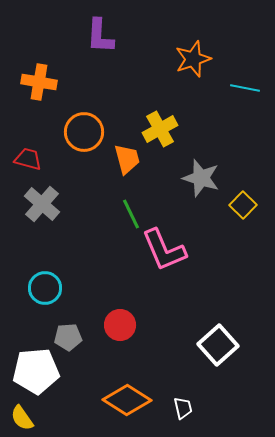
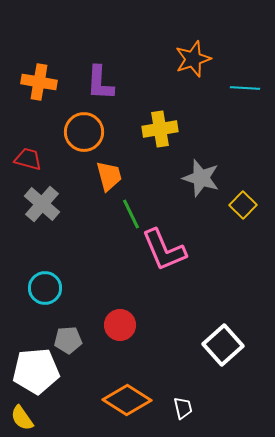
purple L-shape: moved 47 px down
cyan line: rotated 8 degrees counterclockwise
yellow cross: rotated 20 degrees clockwise
orange trapezoid: moved 18 px left, 17 px down
gray pentagon: moved 3 px down
white square: moved 5 px right
